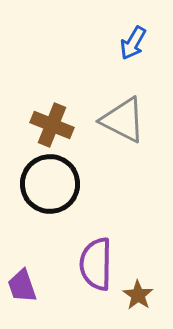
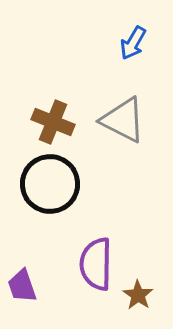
brown cross: moved 1 px right, 3 px up
